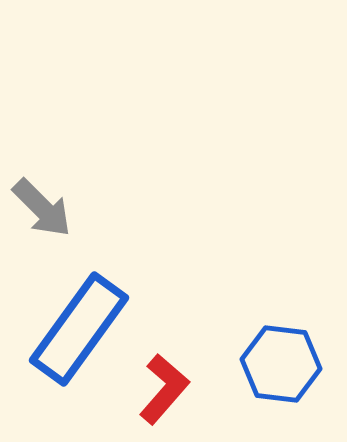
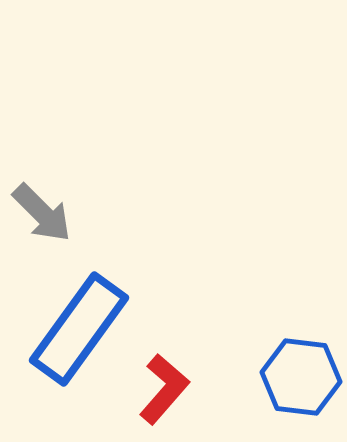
gray arrow: moved 5 px down
blue hexagon: moved 20 px right, 13 px down
